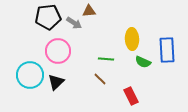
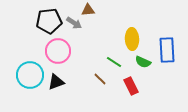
brown triangle: moved 1 px left, 1 px up
black pentagon: moved 1 px right, 4 px down
green line: moved 8 px right, 3 px down; rotated 28 degrees clockwise
black triangle: rotated 24 degrees clockwise
red rectangle: moved 10 px up
